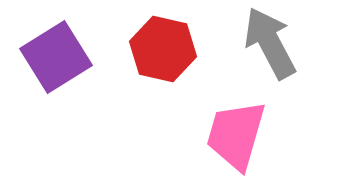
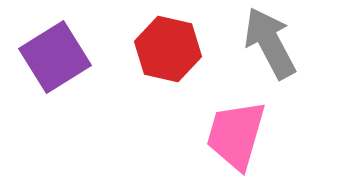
red hexagon: moved 5 px right
purple square: moved 1 px left
